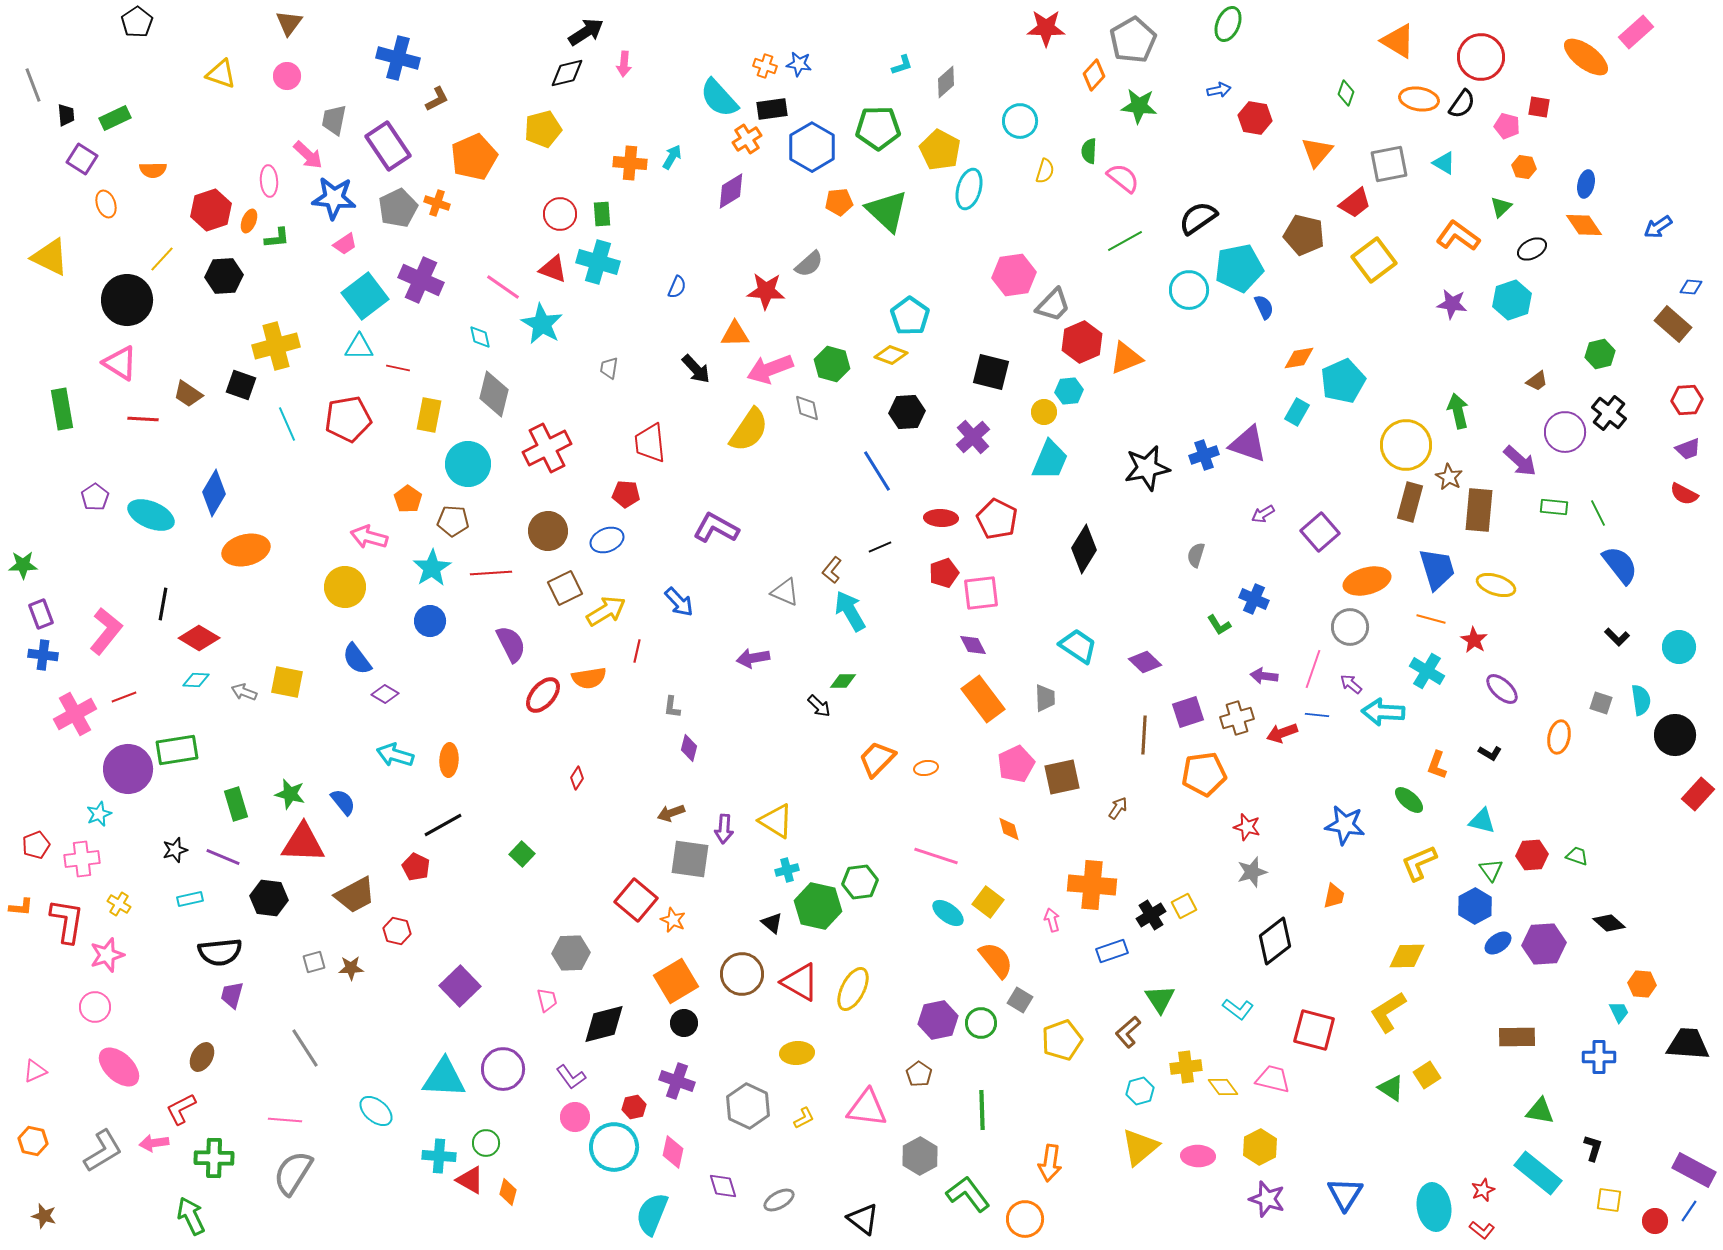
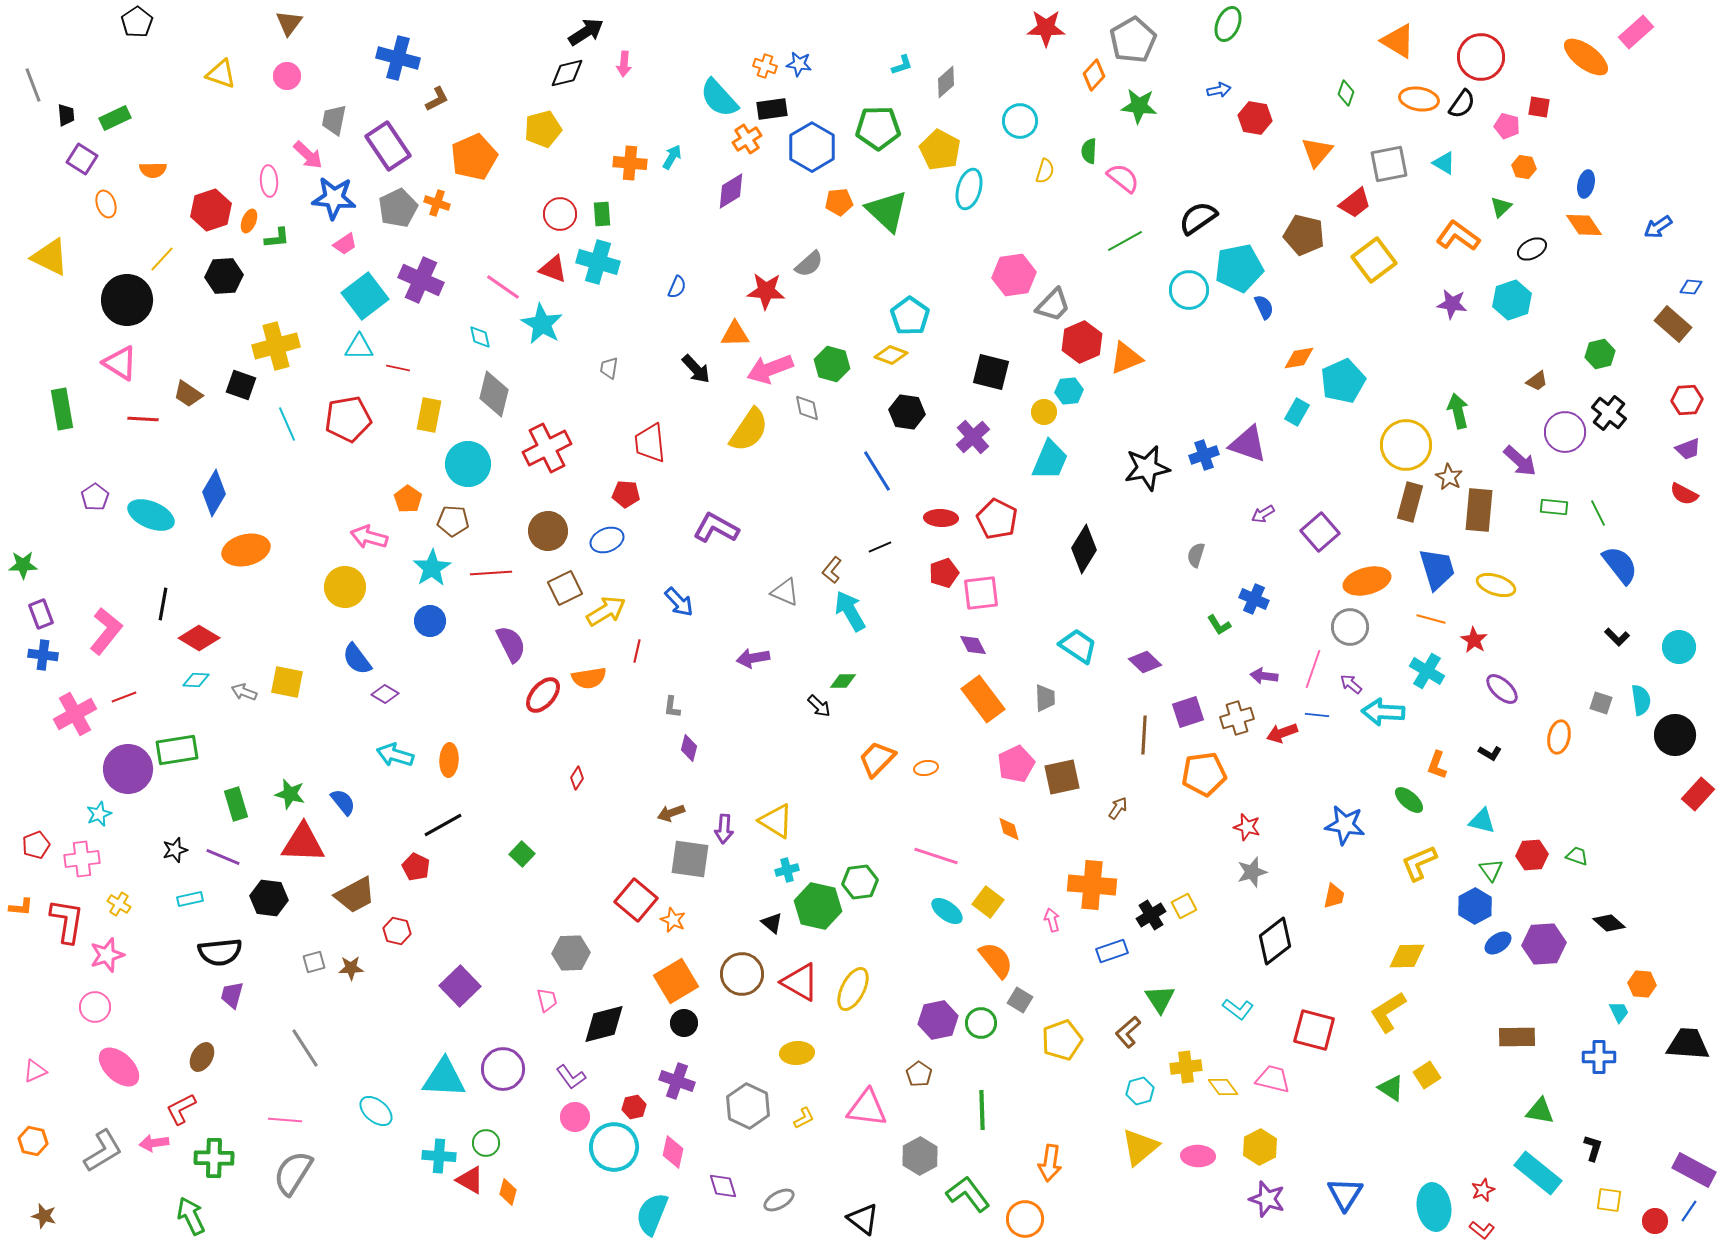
black hexagon at (907, 412): rotated 12 degrees clockwise
cyan ellipse at (948, 913): moved 1 px left, 2 px up
